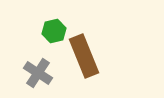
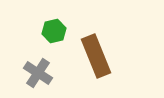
brown rectangle: moved 12 px right
